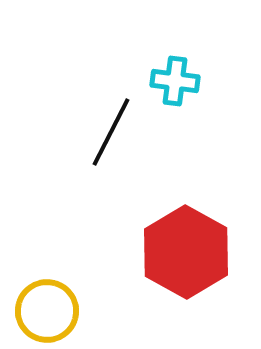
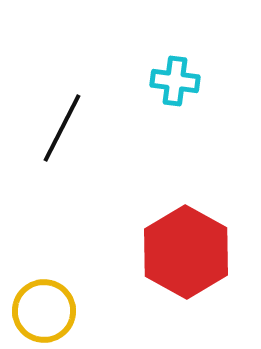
black line: moved 49 px left, 4 px up
yellow circle: moved 3 px left
